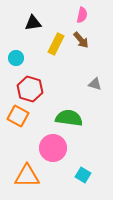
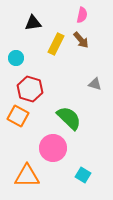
green semicircle: rotated 36 degrees clockwise
